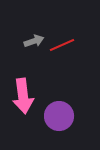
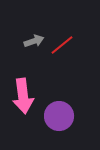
red line: rotated 15 degrees counterclockwise
